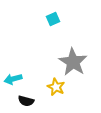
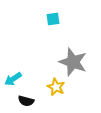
cyan square: rotated 16 degrees clockwise
gray star: rotated 12 degrees counterclockwise
cyan arrow: rotated 18 degrees counterclockwise
